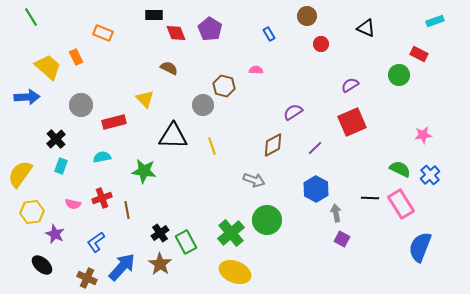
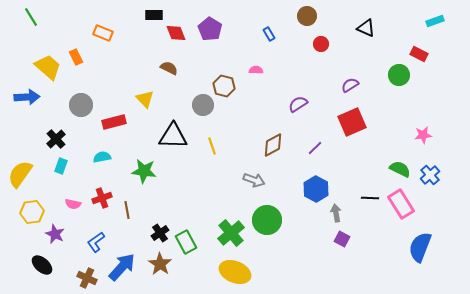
purple semicircle at (293, 112): moved 5 px right, 8 px up
